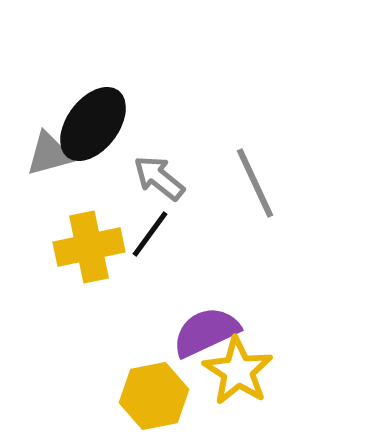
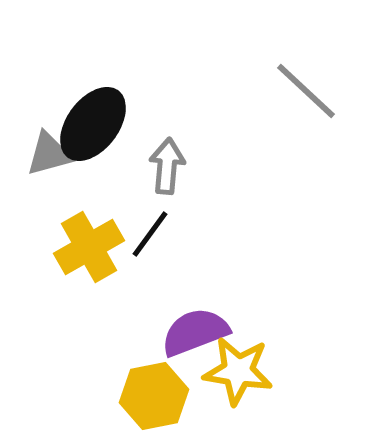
gray arrow: moved 8 px right, 12 px up; rotated 56 degrees clockwise
gray line: moved 51 px right, 92 px up; rotated 22 degrees counterclockwise
yellow cross: rotated 18 degrees counterclockwise
purple semicircle: moved 11 px left; rotated 4 degrees clockwise
yellow star: rotated 24 degrees counterclockwise
